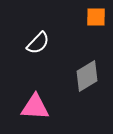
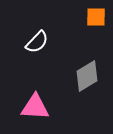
white semicircle: moved 1 px left, 1 px up
